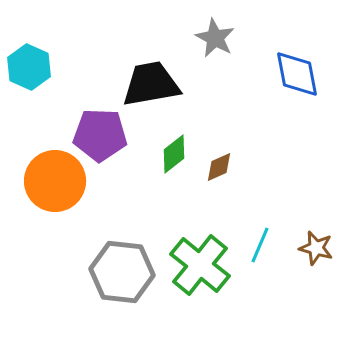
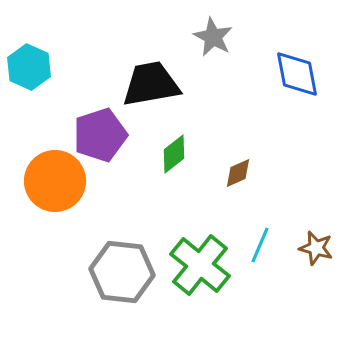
gray star: moved 2 px left, 1 px up
purple pentagon: rotated 20 degrees counterclockwise
brown diamond: moved 19 px right, 6 px down
